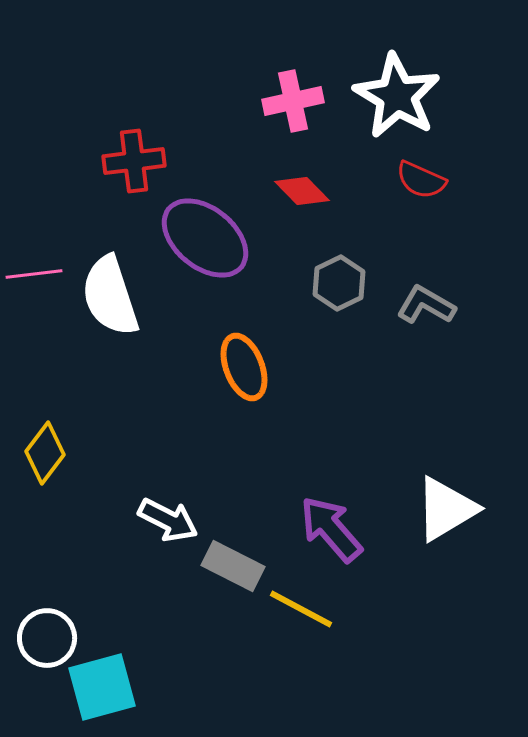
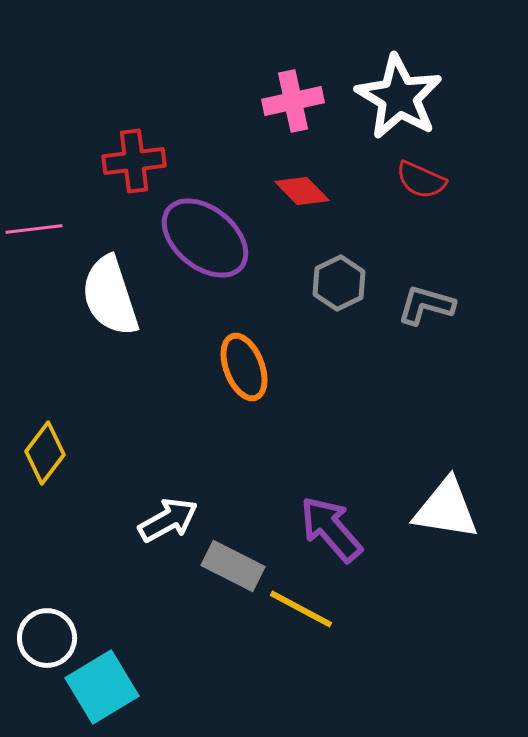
white star: moved 2 px right, 1 px down
pink line: moved 45 px up
gray L-shape: rotated 14 degrees counterclockwise
white triangle: rotated 40 degrees clockwise
white arrow: rotated 56 degrees counterclockwise
cyan square: rotated 16 degrees counterclockwise
